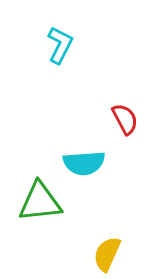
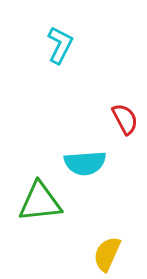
cyan semicircle: moved 1 px right
